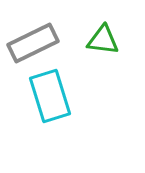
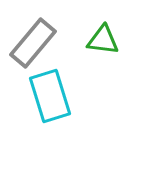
gray rectangle: rotated 24 degrees counterclockwise
